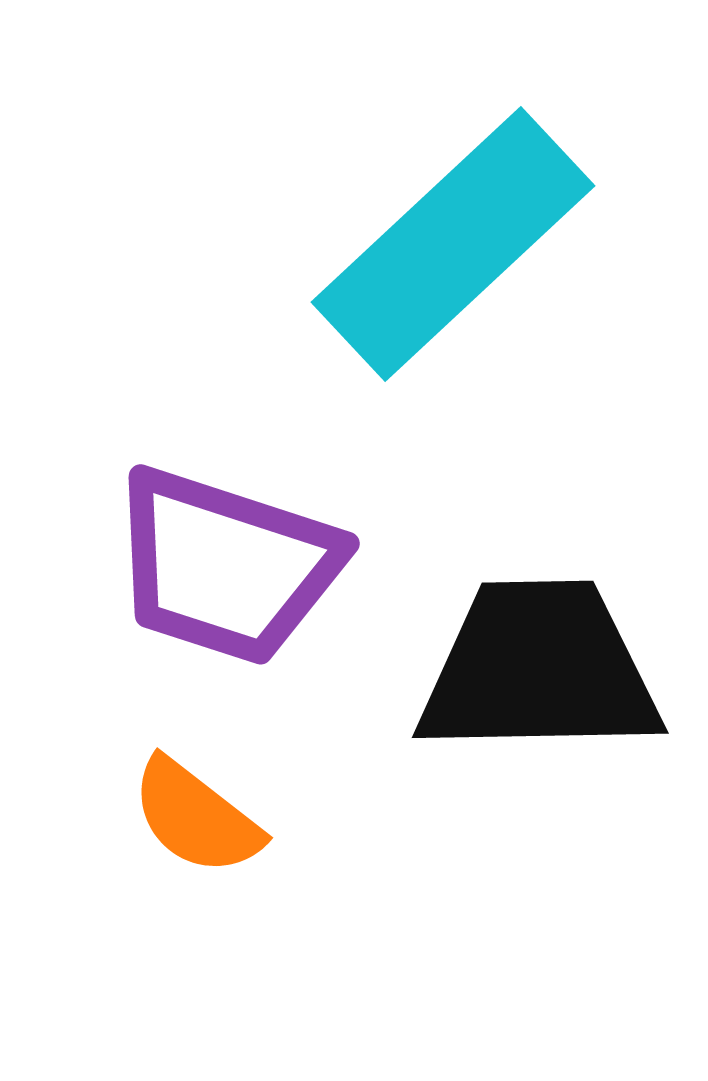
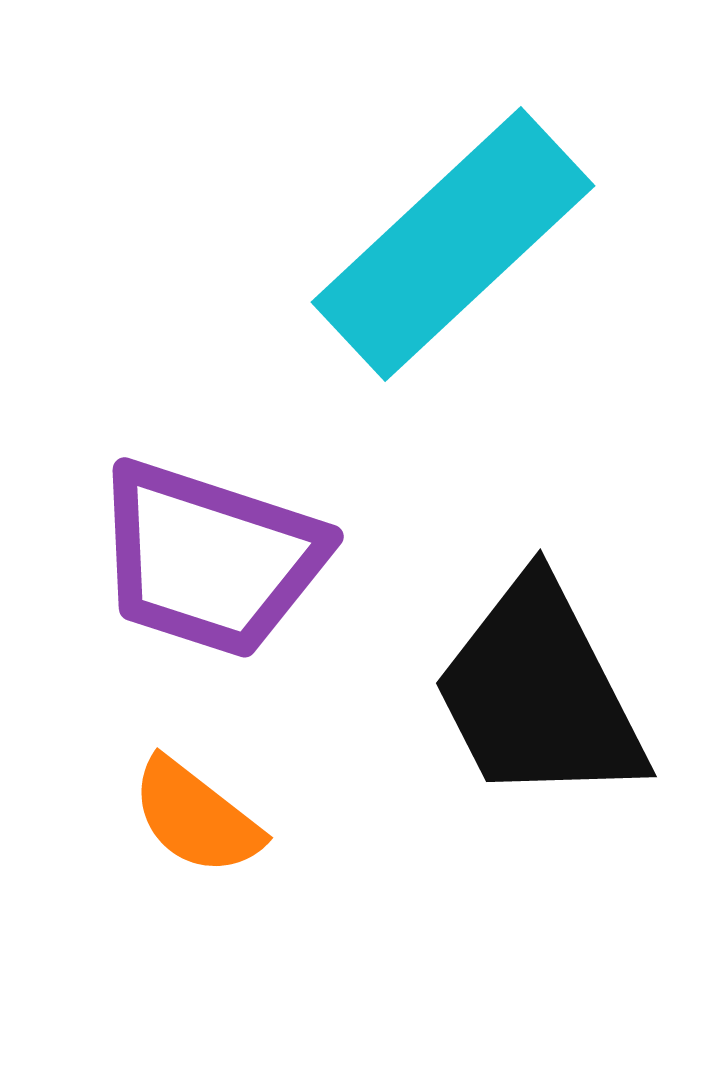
purple trapezoid: moved 16 px left, 7 px up
black trapezoid: moved 24 px down; rotated 116 degrees counterclockwise
